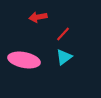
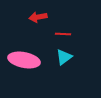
red line: rotated 49 degrees clockwise
